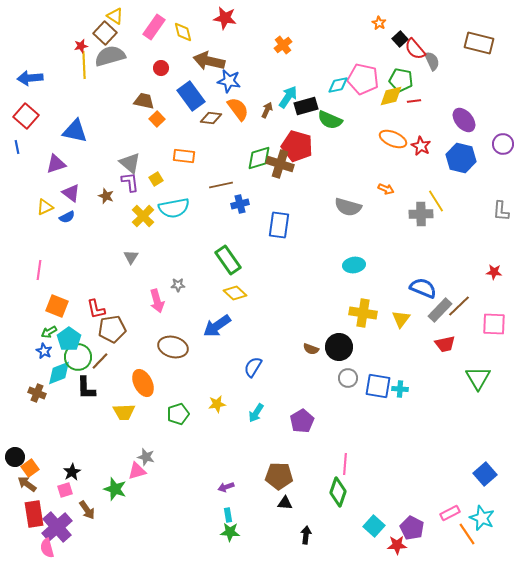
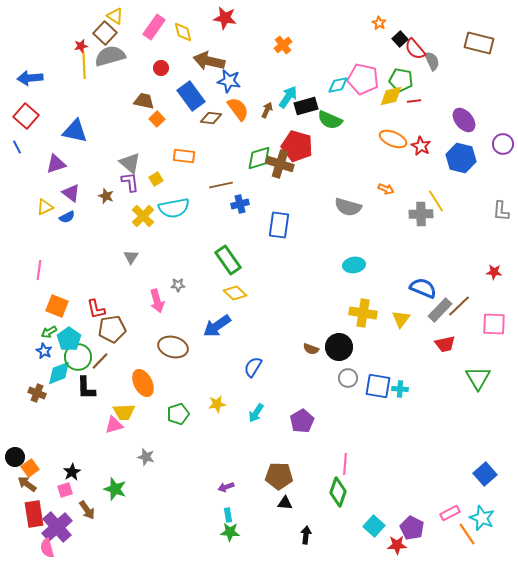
blue line at (17, 147): rotated 16 degrees counterclockwise
pink triangle at (137, 471): moved 23 px left, 46 px up
